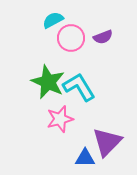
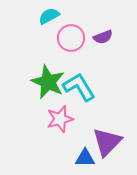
cyan semicircle: moved 4 px left, 4 px up
